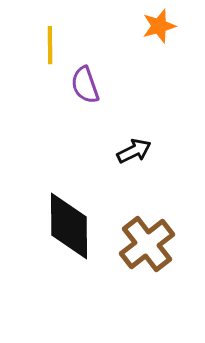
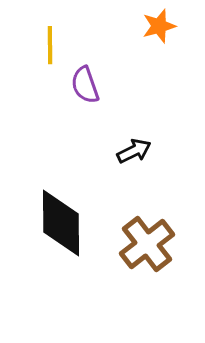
black diamond: moved 8 px left, 3 px up
